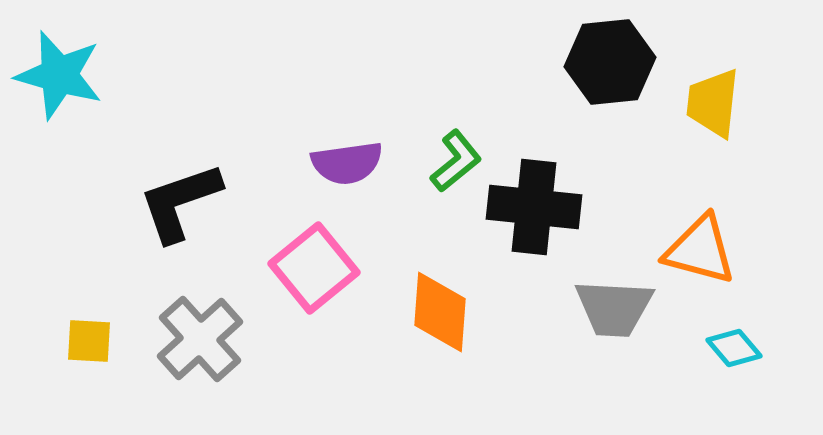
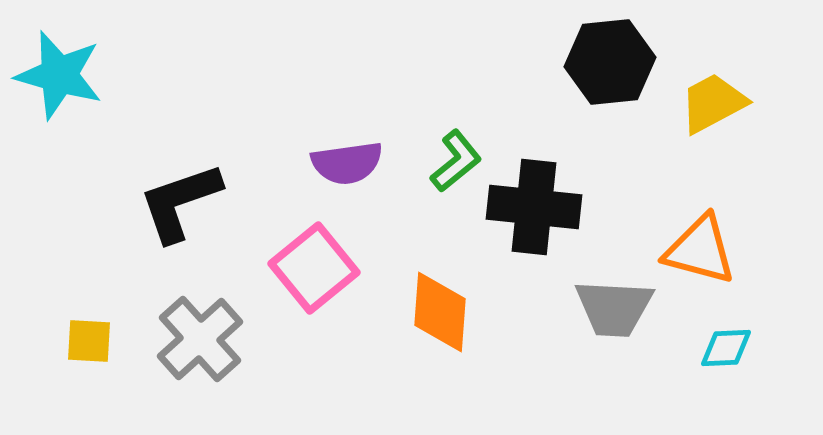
yellow trapezoid: rotated 56 degrees clockwise
cyan diamond: moved 8 px left; rotated 52 degrees counterclockwise
